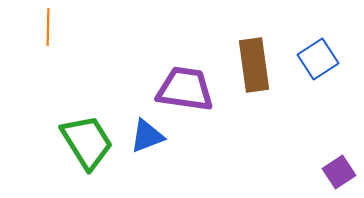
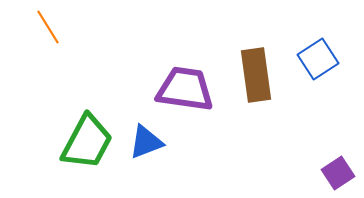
orange line: rotated 33 degrees counterclockwise
brown rectangle: moved 2 px right, 10 px down
blue triangle: moved 1 px left, 6 px down
green trapezoid: rotated 60 degrees clockwise
purple square: moved 1 px left, 1 px down
